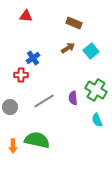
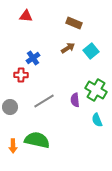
purple semicircle: moved 2 px right, 2 px down
